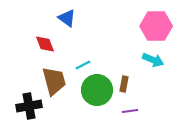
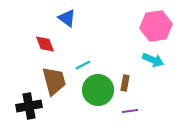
pink hexagon: rotated 8 degrees counterclockwise
brown rectangle: moved 1 px right, 1 px up
green circle: moved 1 px right
